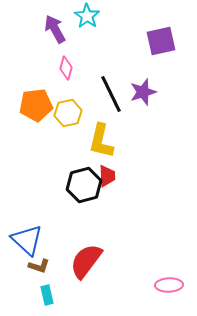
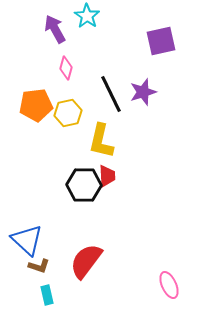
black hexagon: rotated 16 degrees clockwise
pink ellipse: rotated 68 degrees clockwise
